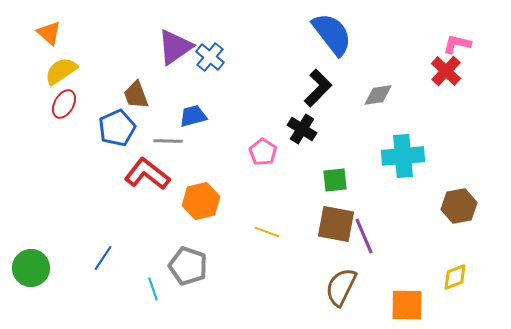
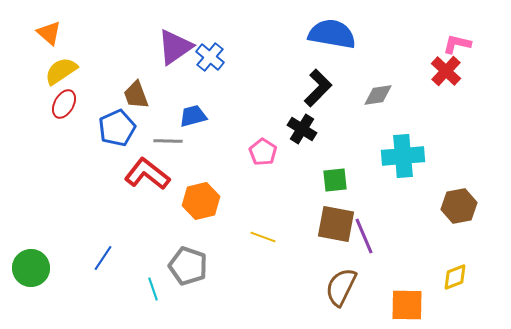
blue semicircle: rotated 42 degrees counterclockwise
yellow line: moved 4 px left, 5 px down
